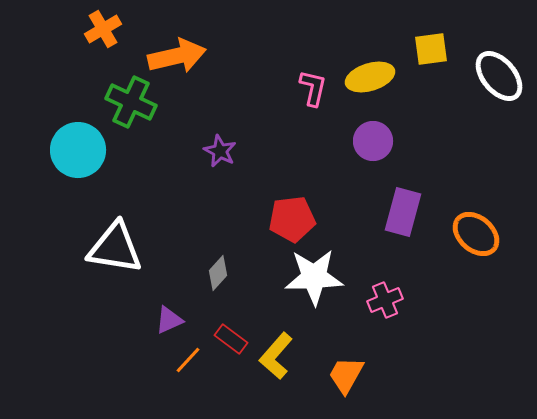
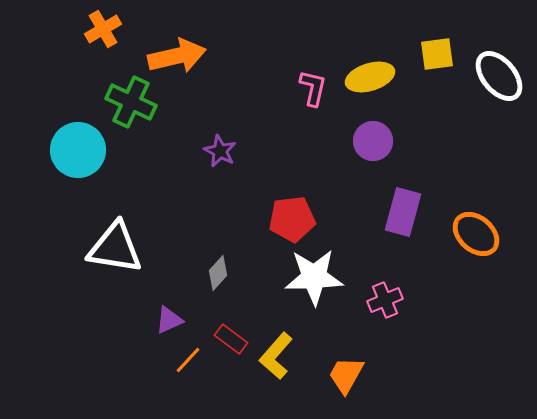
yellow square: moved 6 px right, 5 px down
